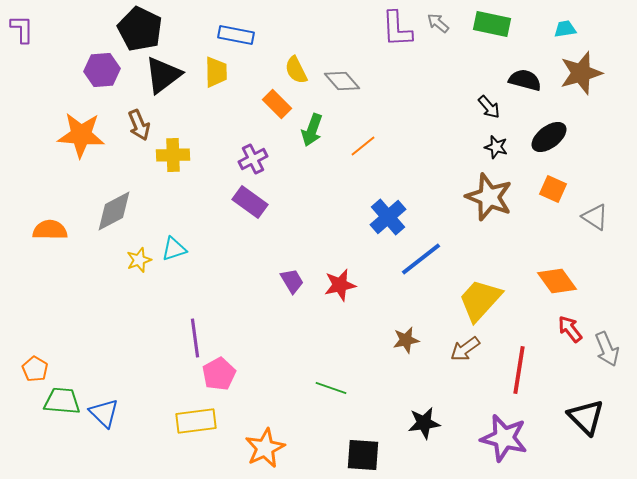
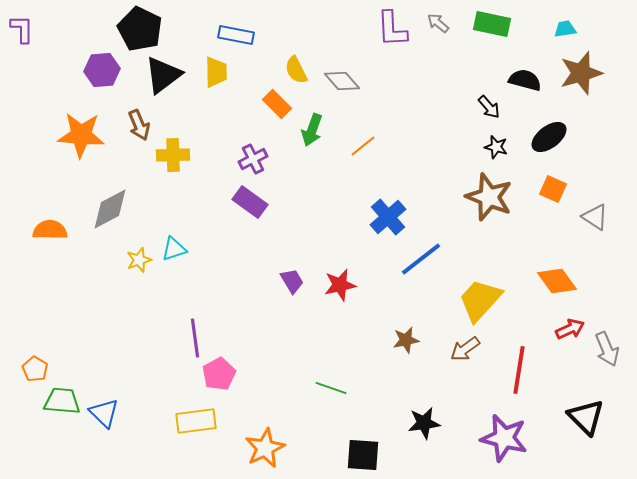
purple L-shape at (397, 29): moved 5 px left
gray diamond at (114, 211): moved 4 px left, 2 px up
red arrow at (570, 329): rotated 104 degrees clockwise
